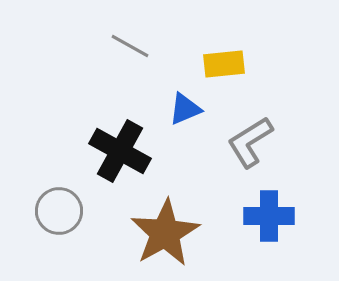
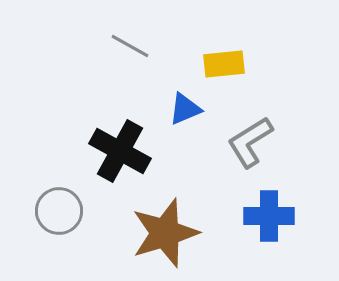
brown star: rotated 12 degrees clockwise
